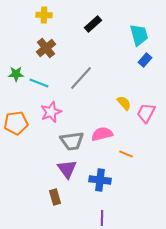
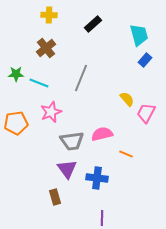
yellow cross: moved 5 px right
gray line: rotated 20 degrees counterclockwise
yellow semicircle: moved 3 px right, 4 px up
blue cross: moved 3 px left, 2 px up
